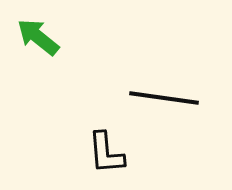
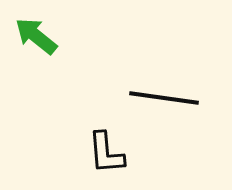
green arrow: moved 2 px left, 1 px up
